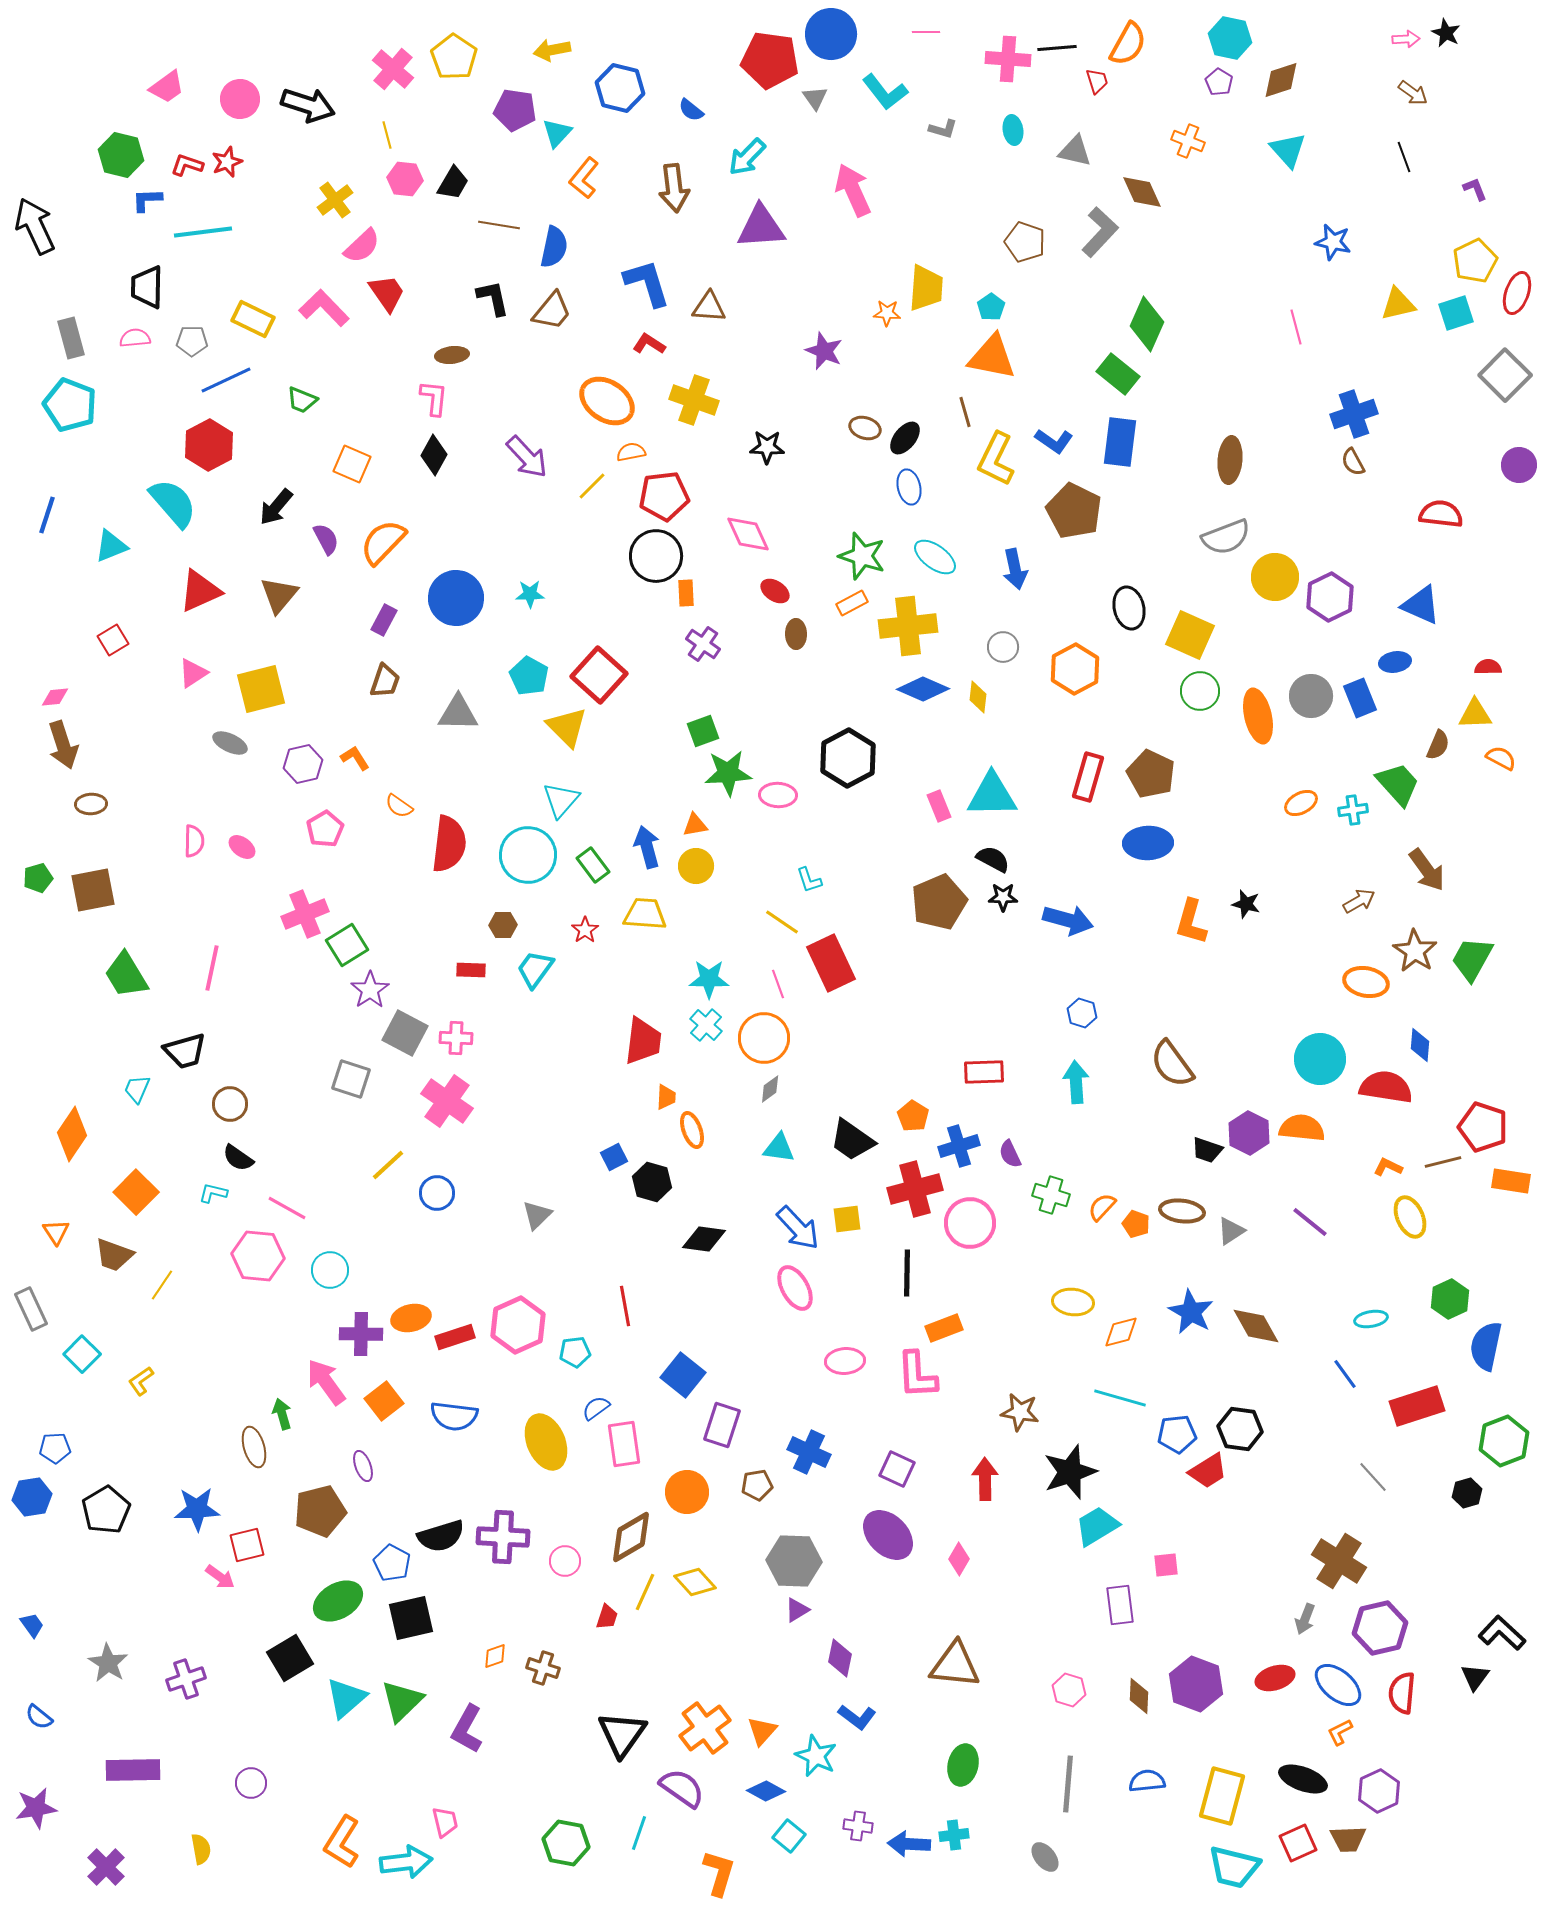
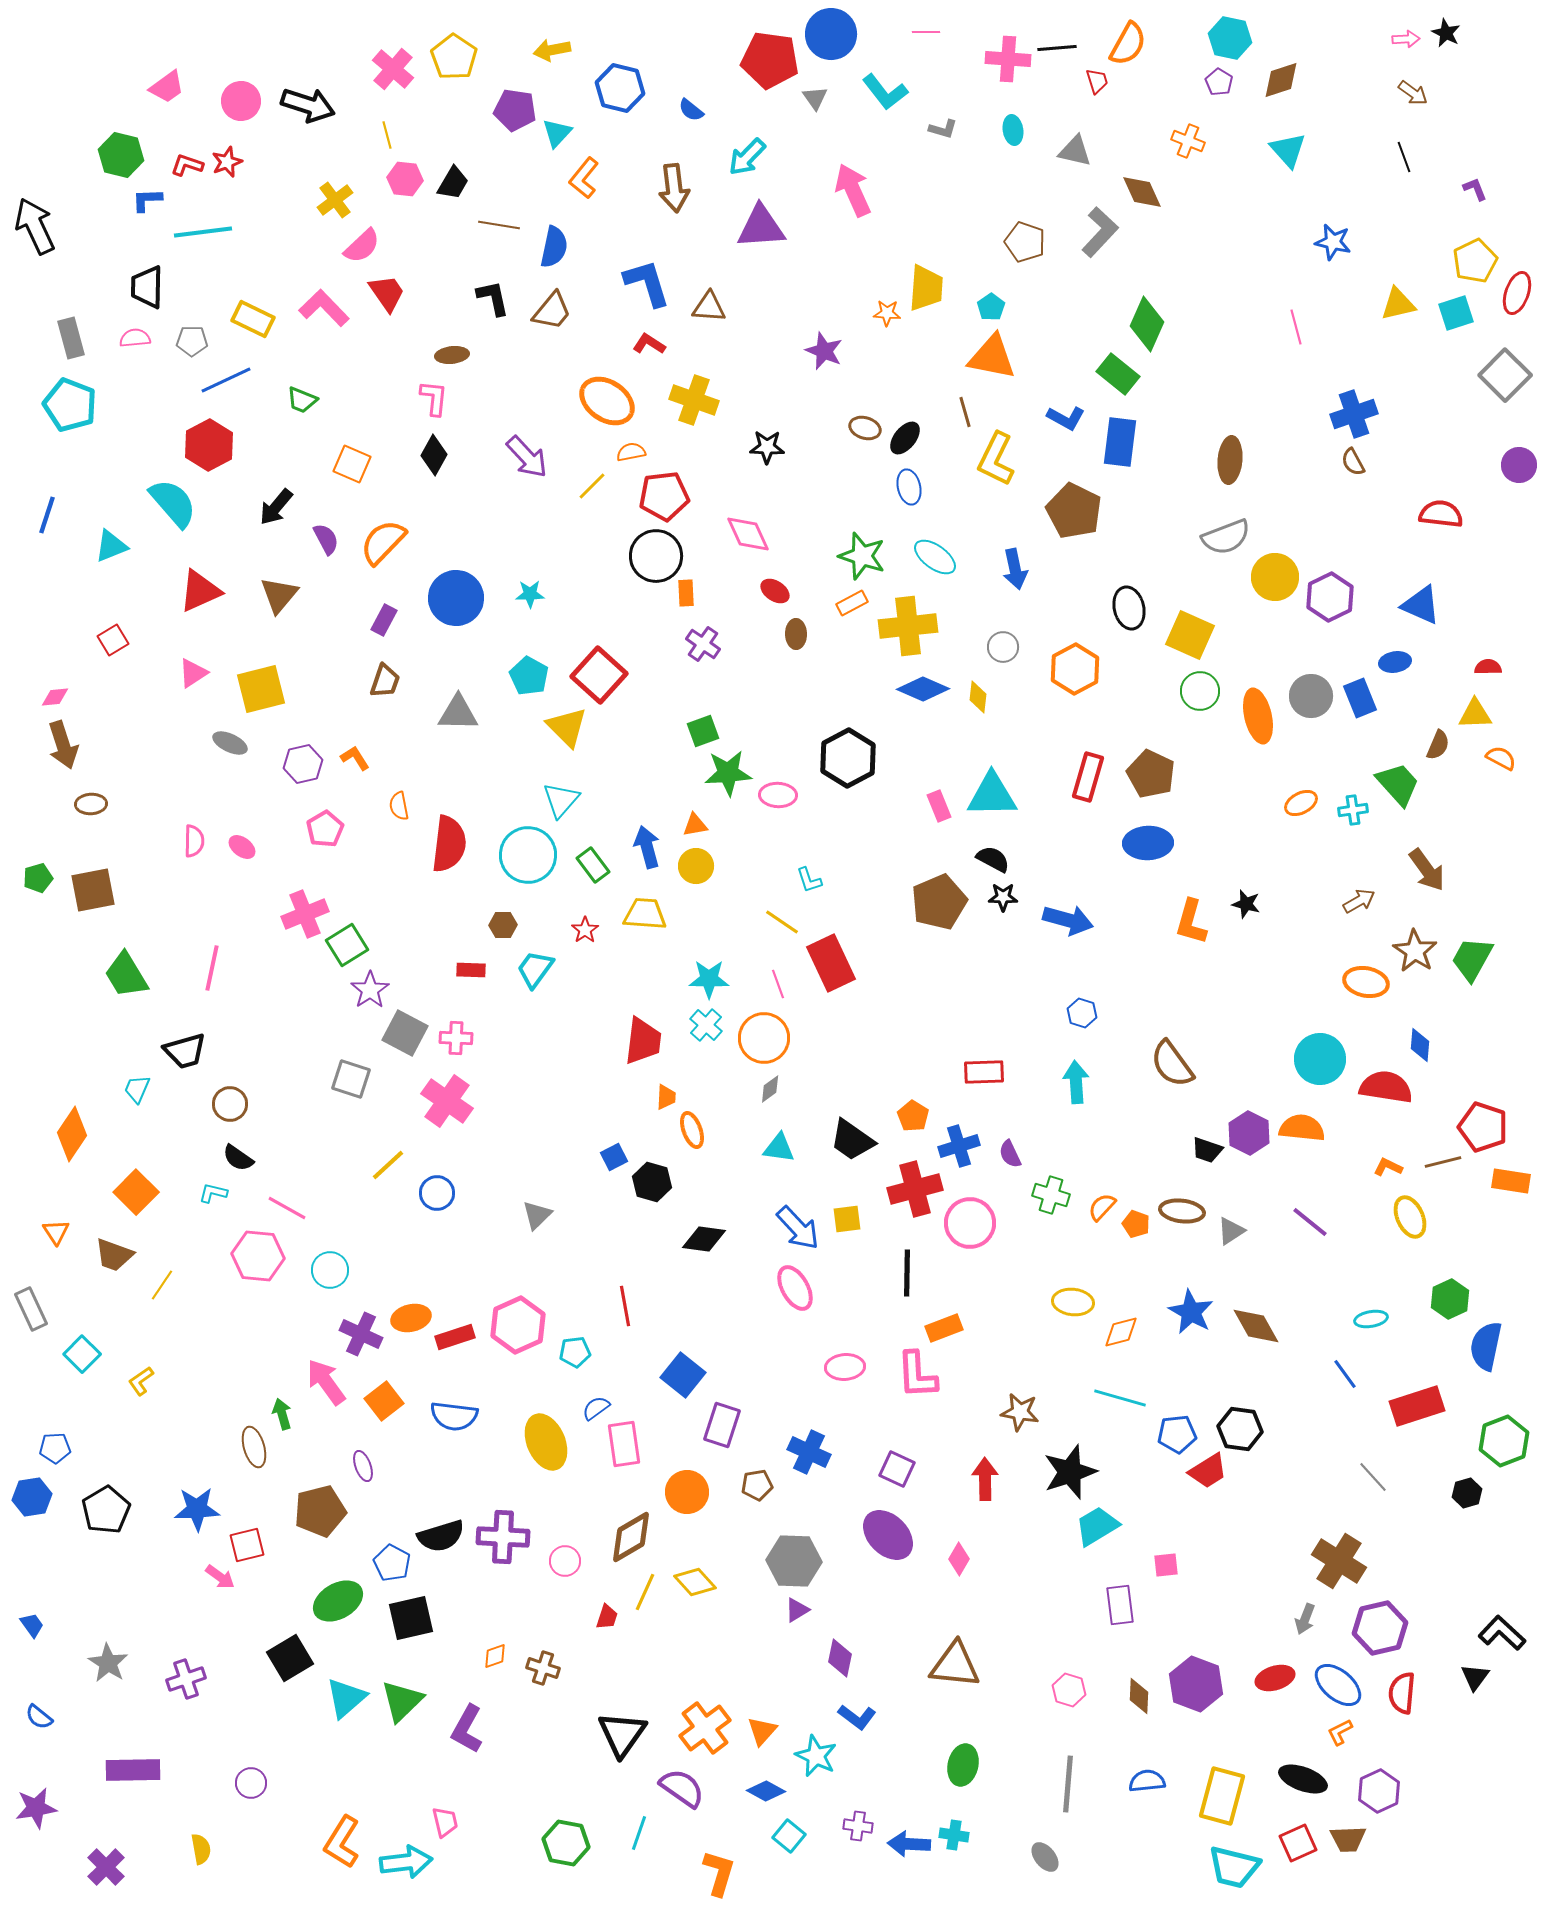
pink circle at (240, 99): moved 1 px right, 2 px down
blue L-shape at (1054, 441): moved 12 px right, 23 px up; rotated 6 degrees counterclockwise
orange semicircle at (399, 806): rotated 44 degrees clockwise
purple cross at (361, 1334): rotated 24 degrees clockwise
pink ellipse at (845, 1361): moved 6 px down
cyan cross at (954, 1835): rotated 16 degrees clockwise
